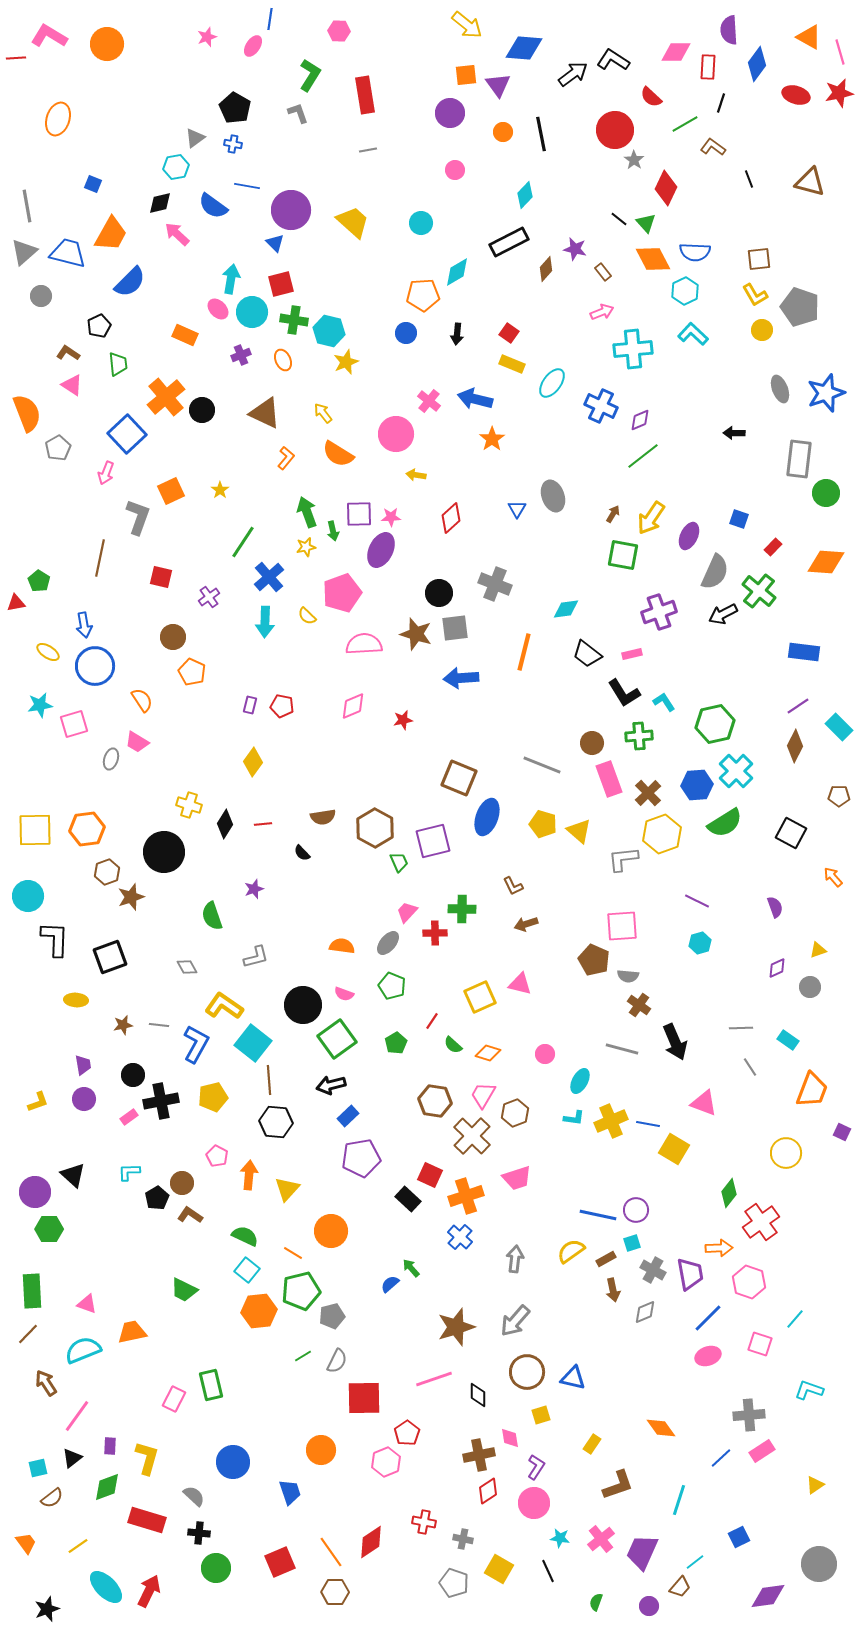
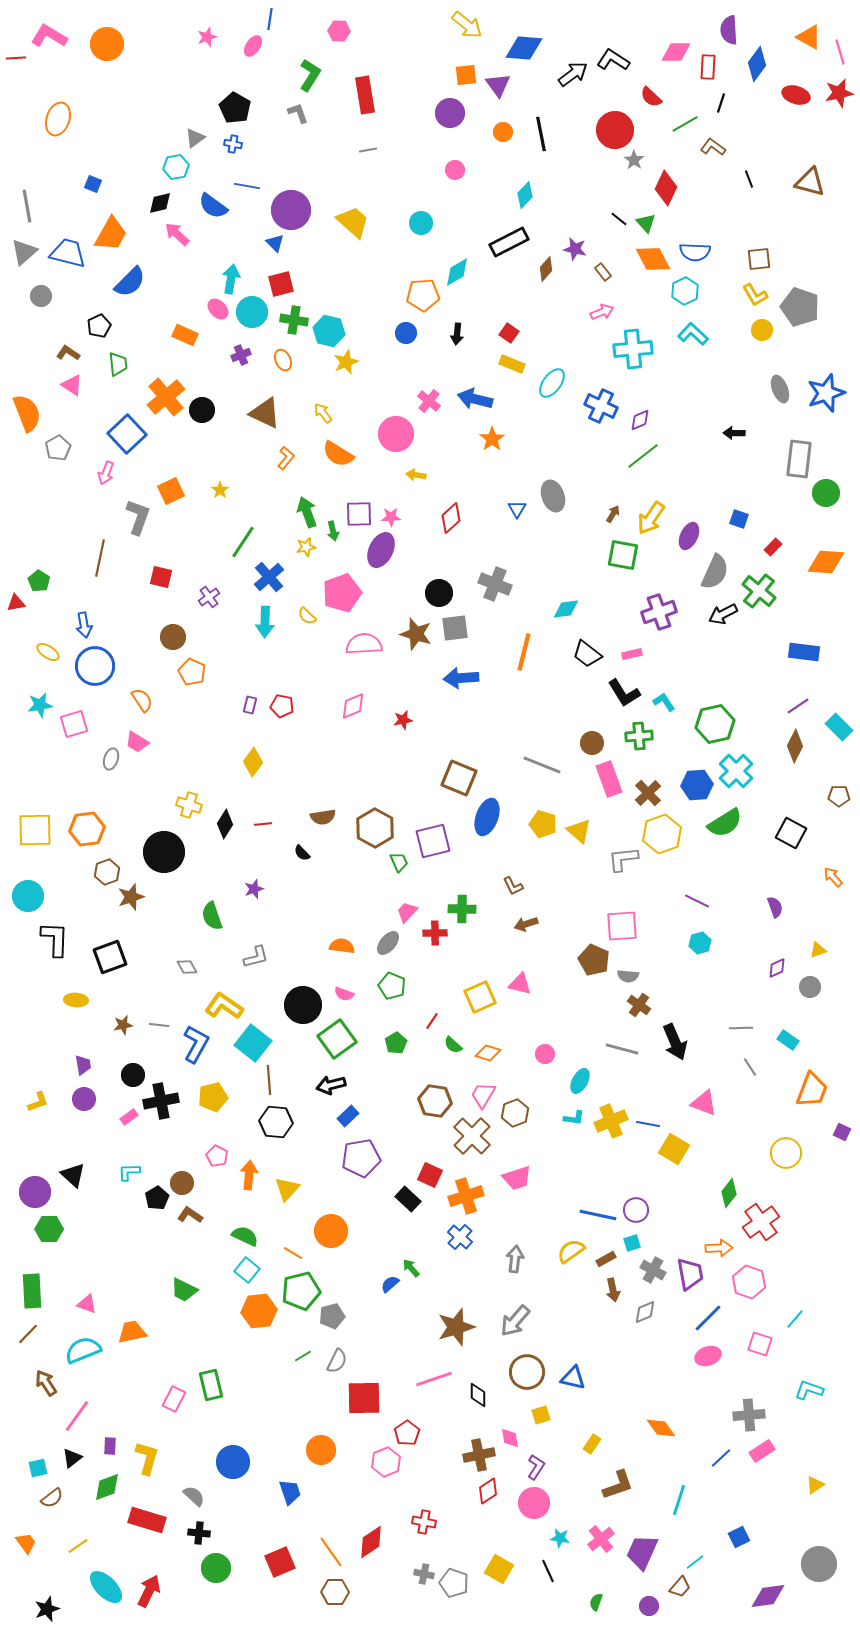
gray cross at (463, 1539): moved 39 px left, 35 px down
